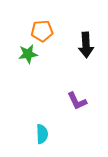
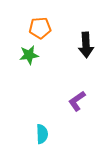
orange pentagon: moved 2 px left, 3 px up
green star: moved 1 px right, 1 px down
purple L-shape: rotated 80 degrees clockwise
